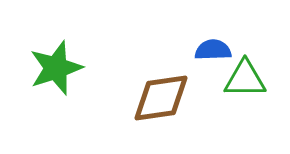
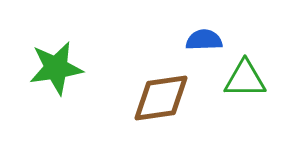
blue semicircle: moved 9 px left, 10 px up
green star: rotated 10 degrees clockwise
